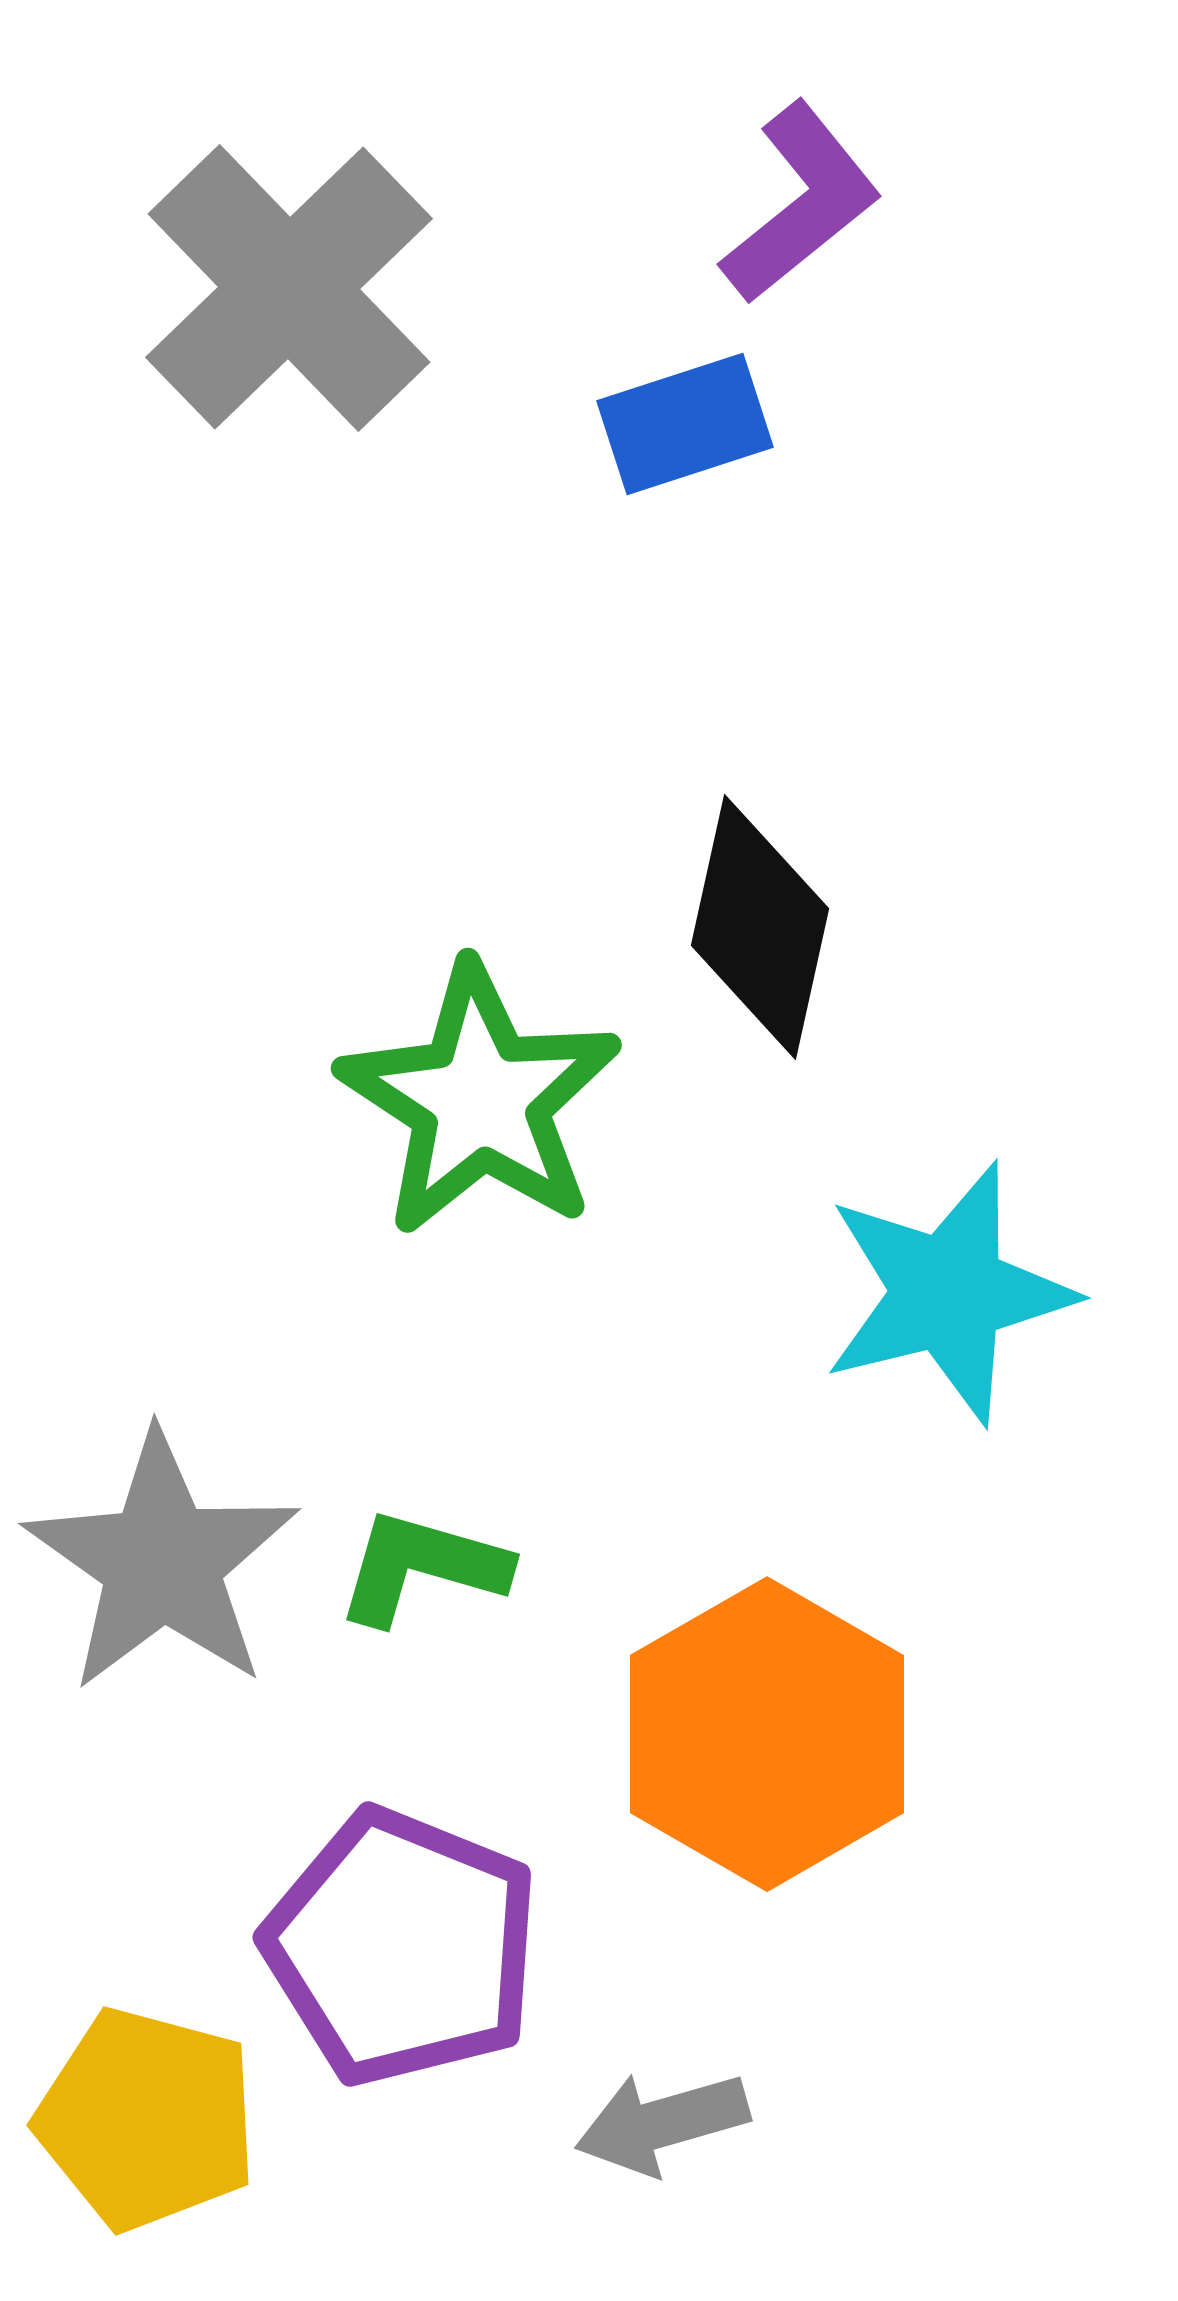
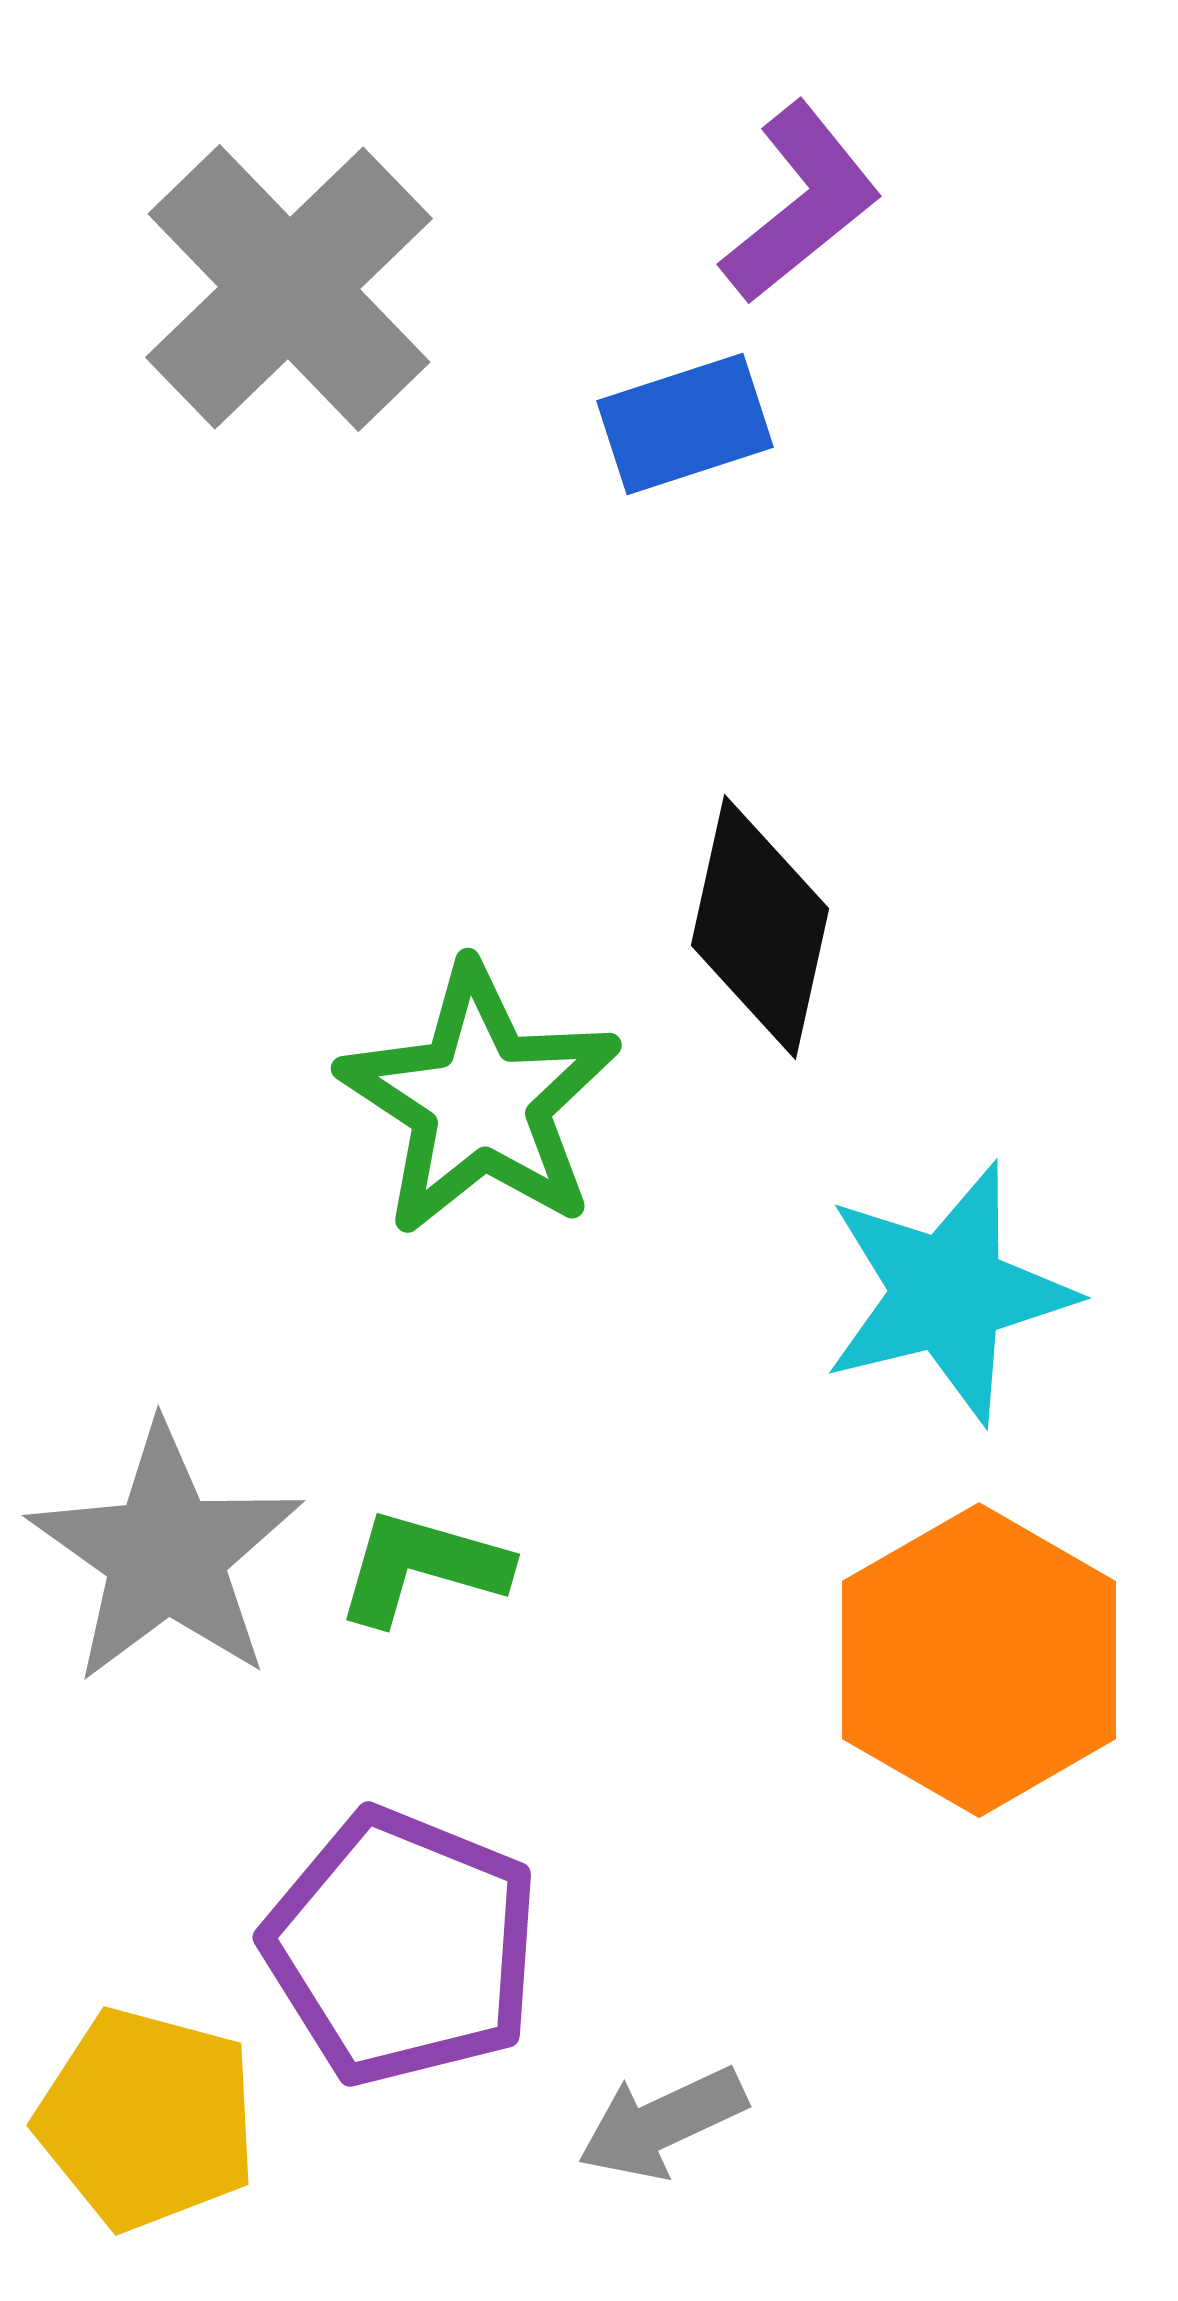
gray star: moved 4 px right, 8 px up
orange hexagon: moved 212 px right, 74 px up
gray arrow: rotated 9 degrees counterclockwise
